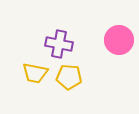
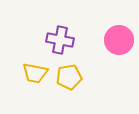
purple cross: moved 1 px right, 4 px up
yellow pentagon: rotated 15 degrees counterclockwise
